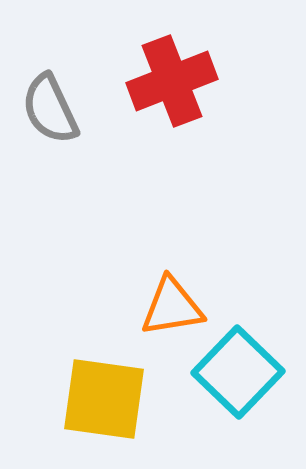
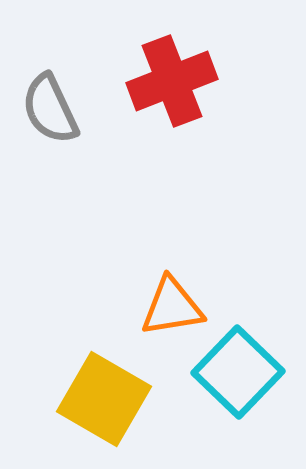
yellow square: rotated 22 degrees clockwise
